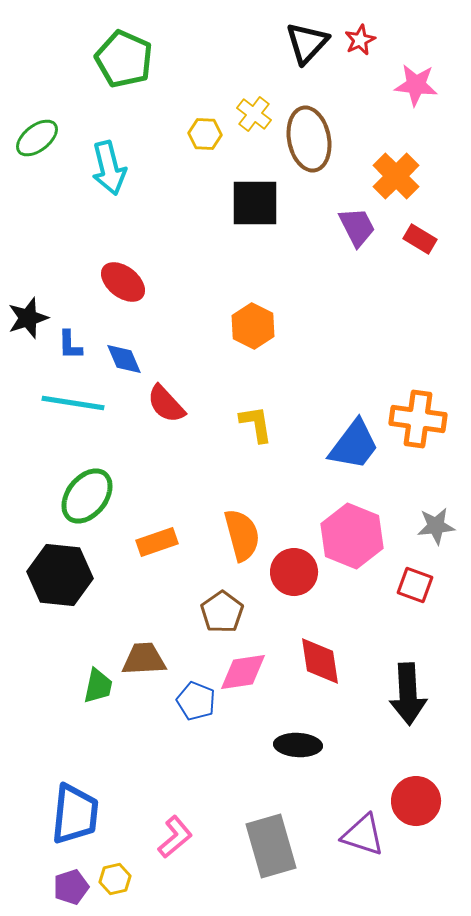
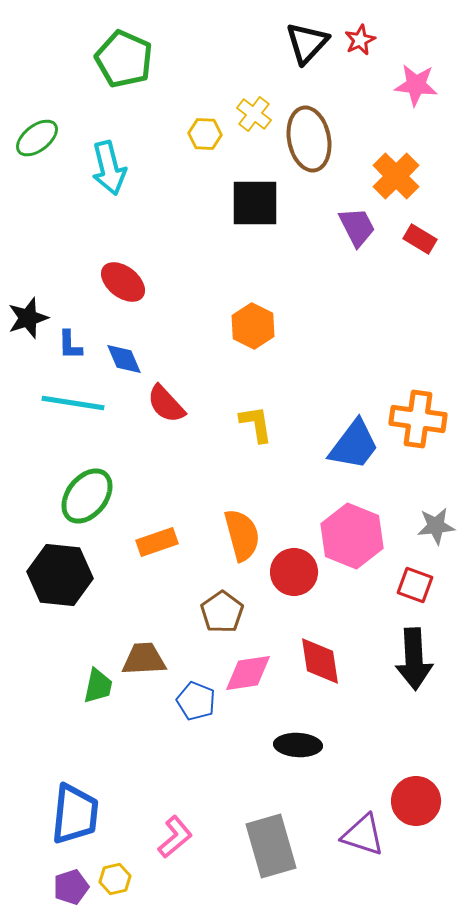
pink diamond at (243, 672): moved 5 px right, 1 px down
black arrow at (408, 694): moved 6 px right, 35 px up
